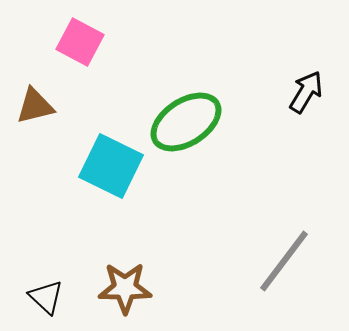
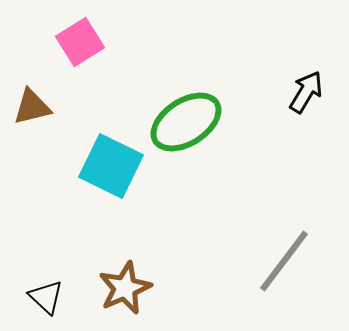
pink square: rotated 30 degrees clockwise
brown triangle: moved 3 px left, 1 px down
brown star: rotated 24 degrees counterclockwise
